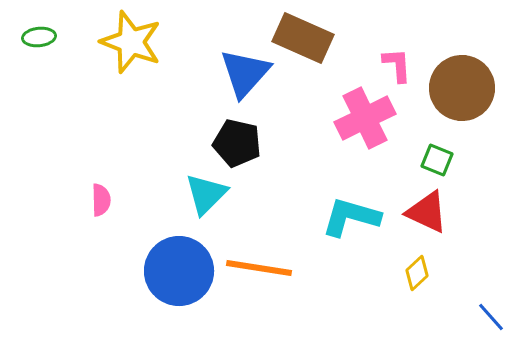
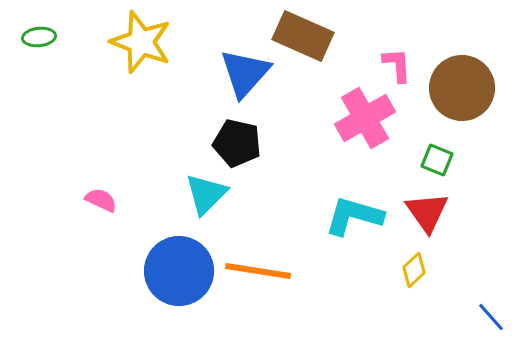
brown rectangle: moved 2 px up
yellow star: moved 10 px right
pink cross: rotated 4 degrees counterclockwise
pink semicircle: rotated 64 degrees counterclockwise
red triangle: rotated 30 degrees clockwise
cyan L-shape: moved 3 px right, 1 px up
orange line: moved 1 px left, 3 px down
yellow diamond: moved 3 px left, 3 px up
